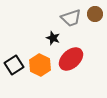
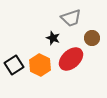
brown circle: moved 3 px left, 24 px down
